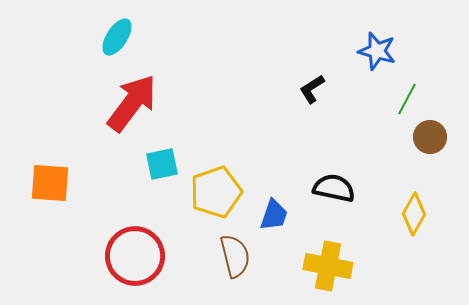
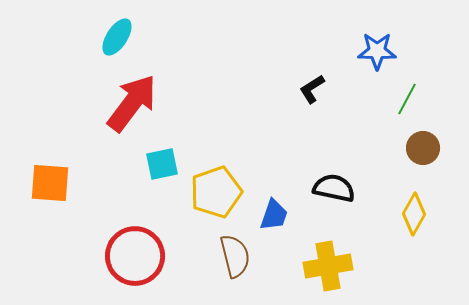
blue star: rotated 15 degrees counterclockwise
brown circle: moved 7 px left, 11 px down
yellow cross: rotated 21 degrees counterclockwise
